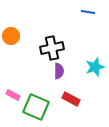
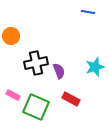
black cross: moved 16 px left, 15 px down
purple semicircle: rotated 21 degrees counterclockwise
